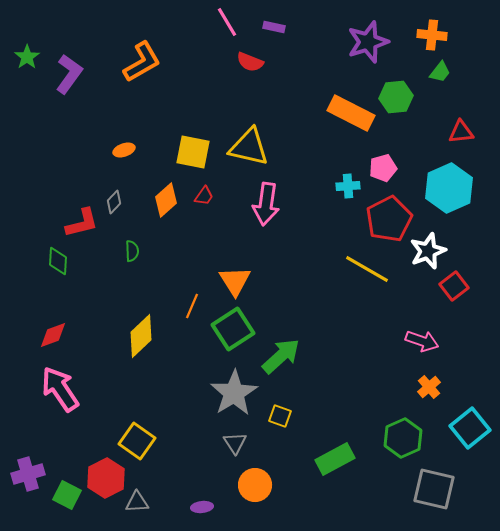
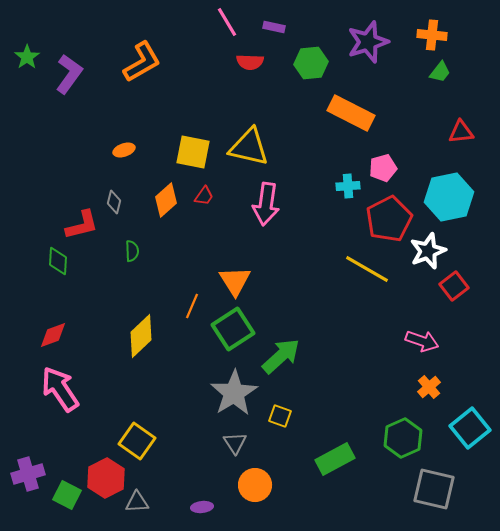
red semicircle at (250, 62): rotated 20 degrees counterclockwise
green hexagon at (396, 97): moved 85 px left, 34 px up
cyan hexagon at (449, 188): moved 9 px down; rotated 12 degrees clockwise
gray diamond at (114, 202): rotated 30 degrees counterclockwise
red L-shape at (82, 223): moved 2 px down
